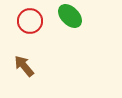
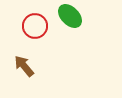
red circle: moved 5 px right, 5 px down
